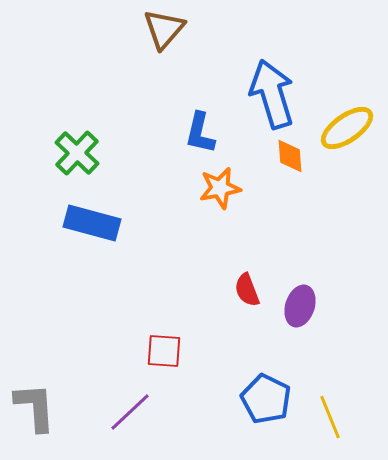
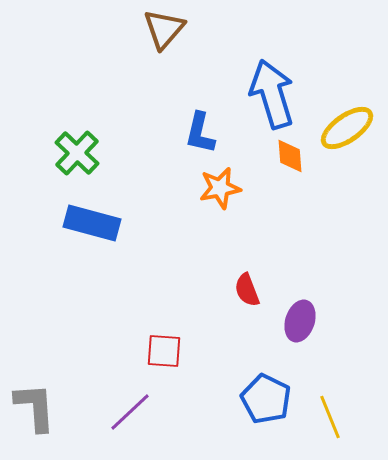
purple ellipse: moved 15 px down
